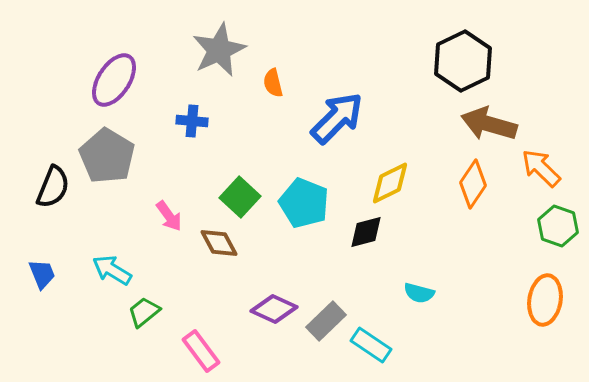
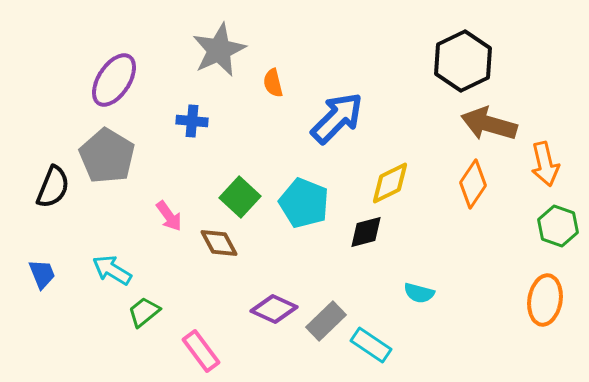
orange arrow: moved 4 px right, 4 px up; rotated 147 degrees counterclockwise
